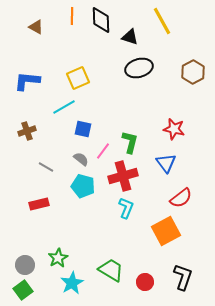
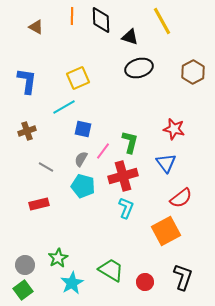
blue L-shape: rotated 92 degrees clockwise
gray semicircle: rotated 98 degrees counterclockwise
